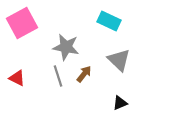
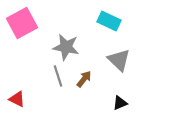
brown arrow: moved 5 px down
red triangle: moved 21 px down
